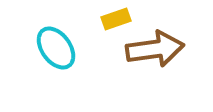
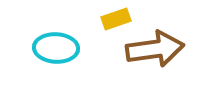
cyan ellipse: rotated 51 degrees counterclockwise
